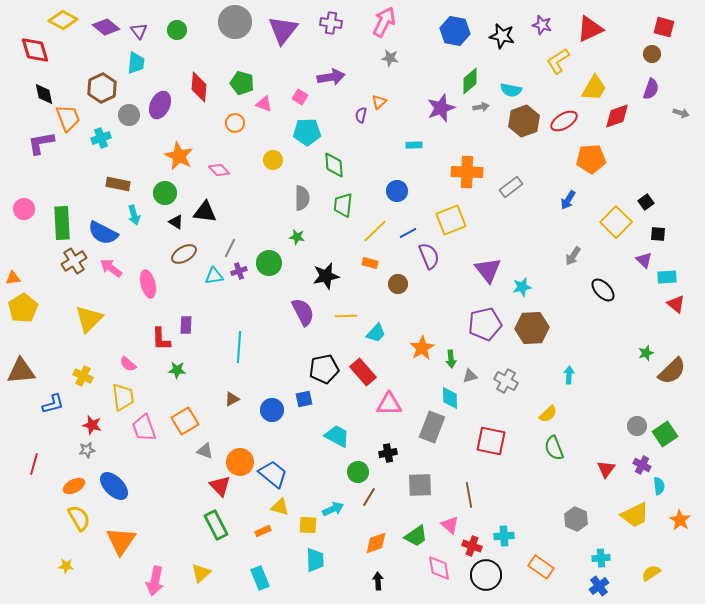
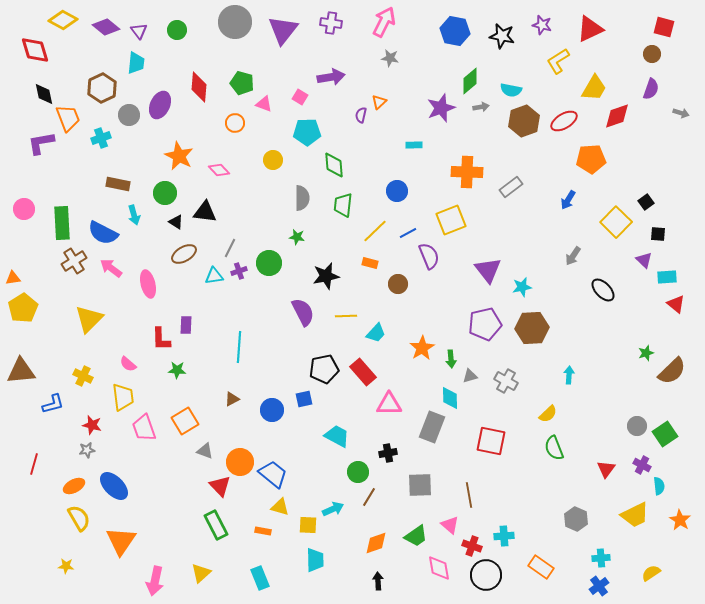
orange rectangle at (263, 531): rotated 35 degrees clockwise
